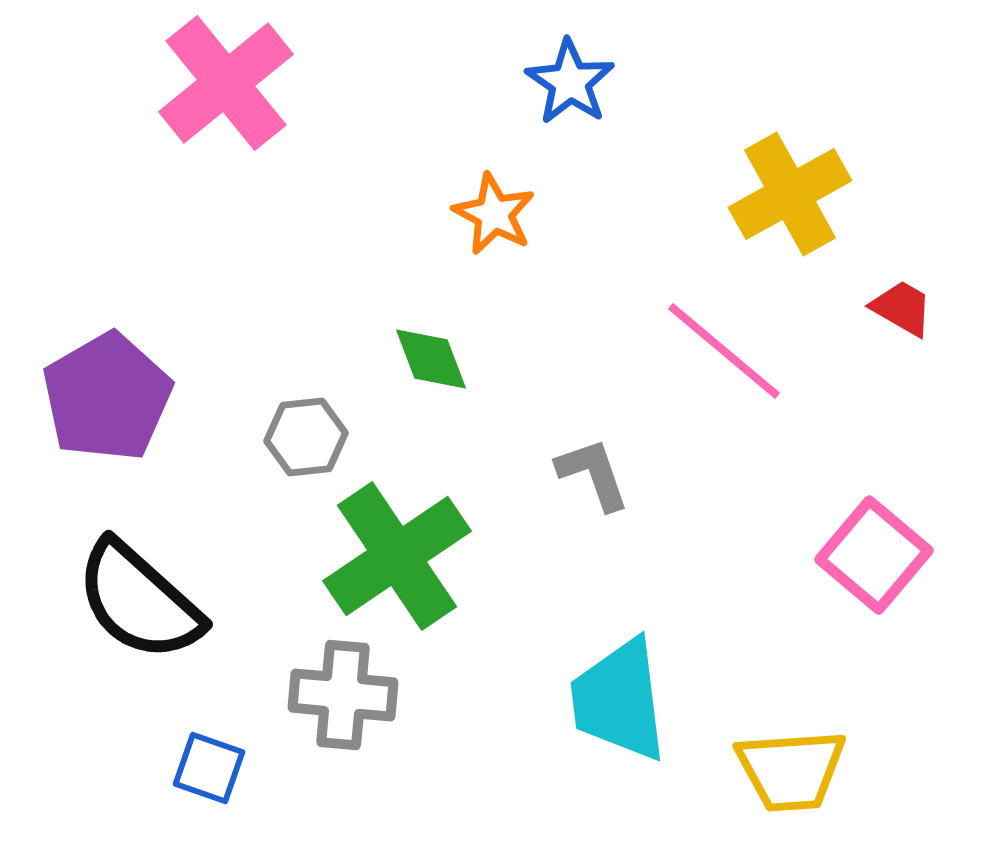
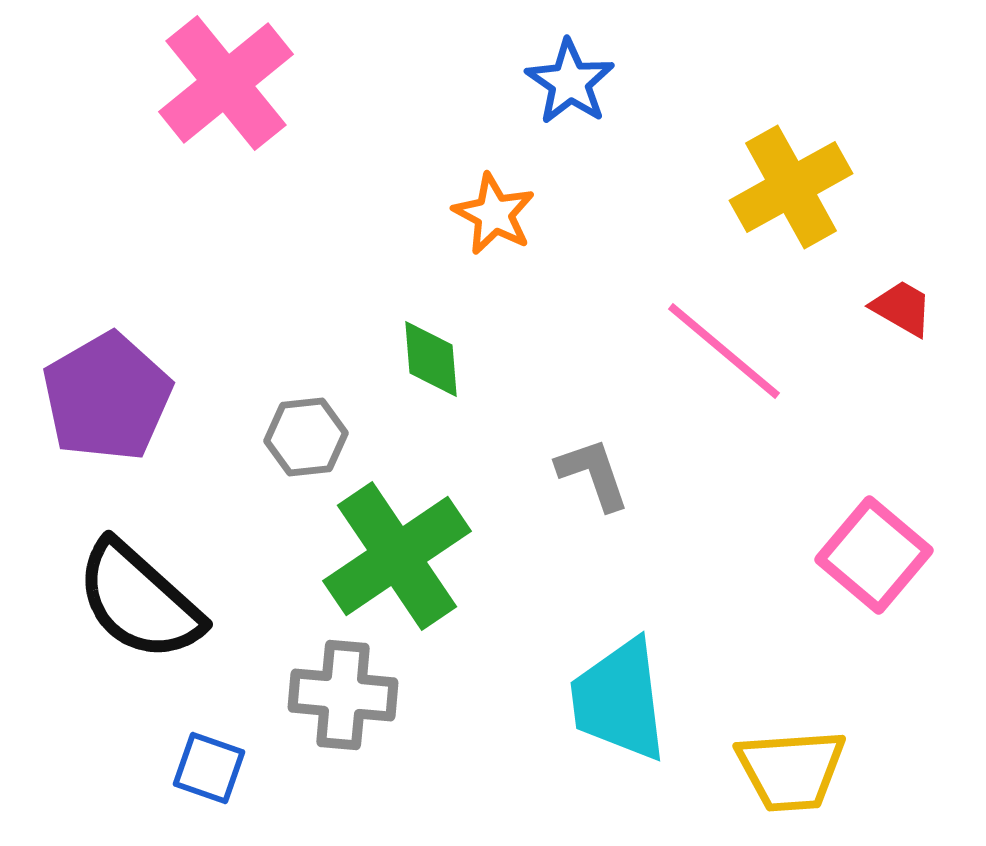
yellow cross: moved 1 px right, 7 px up
green diamond: rotated 16 degrees clockwise
